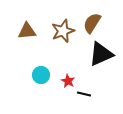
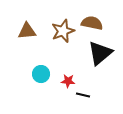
brown semicircle: rotated 70 degrees clockwise
black triangle: moved 1 px left, 1 px up; rotated 16 degrees counterclockwise
cyan circle: moved 1 px up
red star: rotated 24 degrees counterclockwise
black line: moved 1 px left, 1 px down
